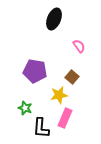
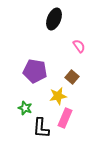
yellow star: moved 1 px left, 1 px down
